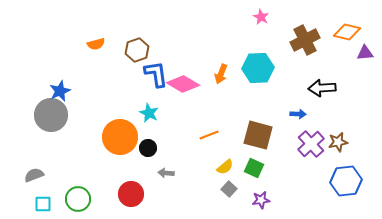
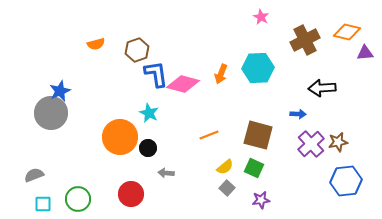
pink diamond: rotated 16 degrees counterclockwise
gray circle: moved 2 px up
gray square: moved 2 px left, 1 px up
